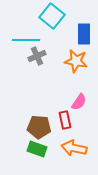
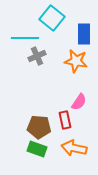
cyan square: moved 2 px down
cyan line: moved 1 px left, 2 px up
